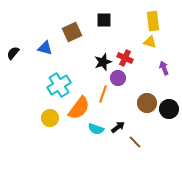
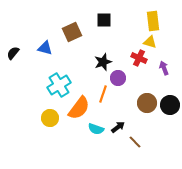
red cross: moved 14 px right
black circle: moved 1 px right, 4 px up
